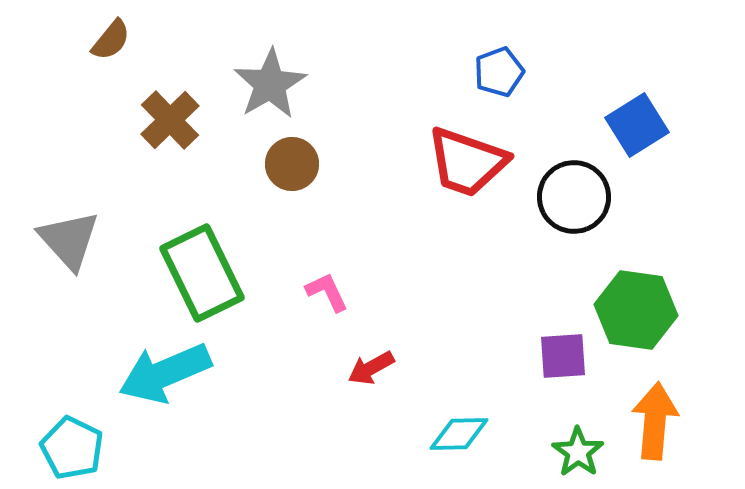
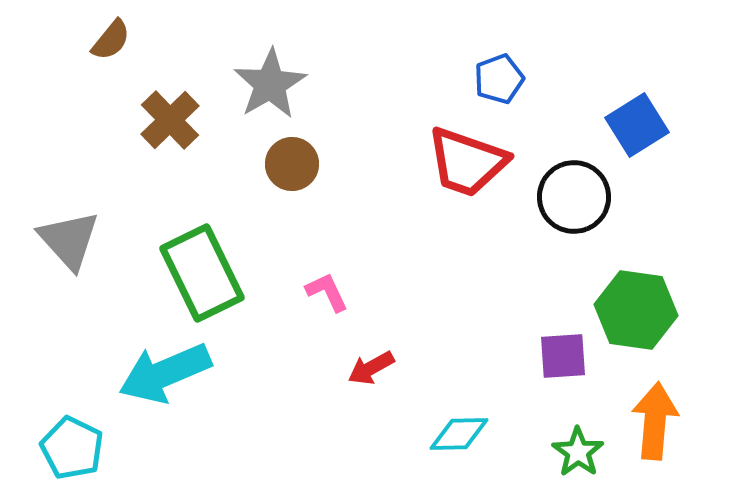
blue pentagon: moved 7 px down
